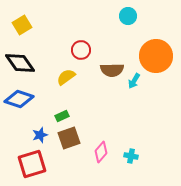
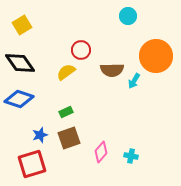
yellow semicircle: moved 5 px up
green rectangle: moved 4 px right, 4 px up
